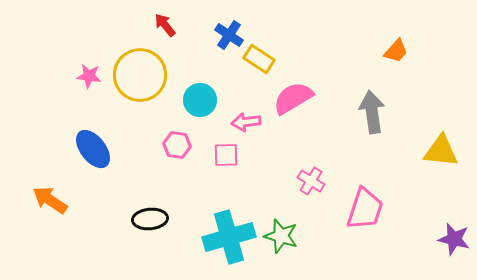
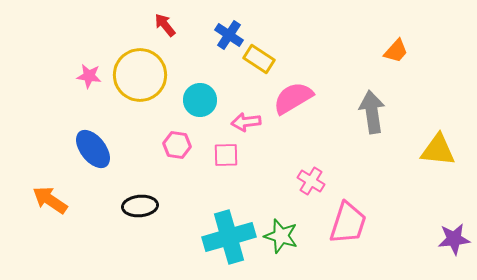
yellow triangle: moved 3 px left, 1 px up
pink trapezoid: moved 17 px left, 14 px down
black ellipse: moved 10 px left, 13 px up
purple star: rotated 20 degrees counterclockwise
